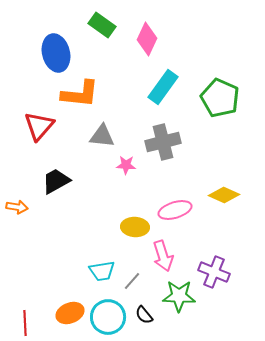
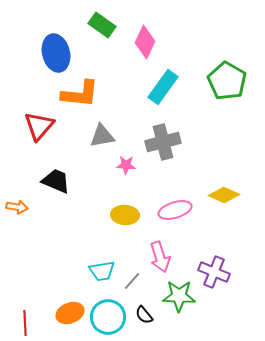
pink diamond: moved 2 px left, 3 px down
green pentagon: moved 7 px right, 17 px up; rotated 6 degrees clockwise
gray triangle: rotated 16 degrees counterclockwise
black trapezoid: rotated 52 degrees clockwise
yellow ellipse: moved 10 px left, 12 px up
pink arrow: moved 3 px left, 1 px down
